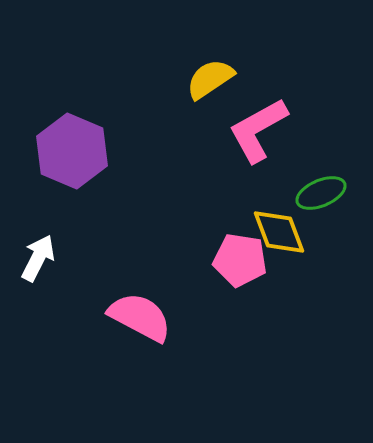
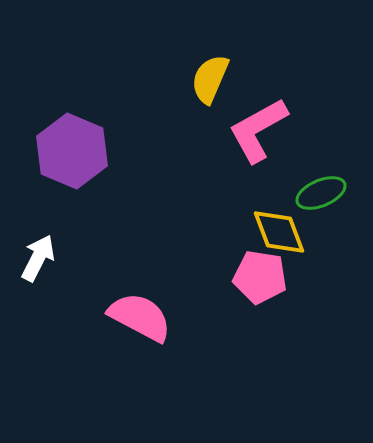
yellow semicircle: rotated 33 degrees counterclockwise
pink pentagon: moved 20 px right, 17 px down
